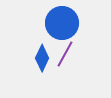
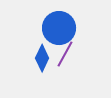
blue circle: moved 3 px left, 5 px down
